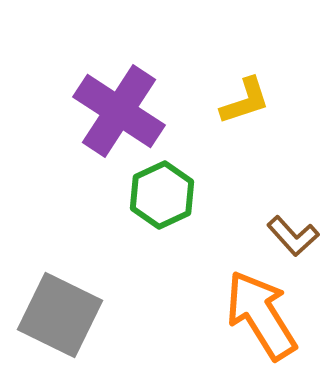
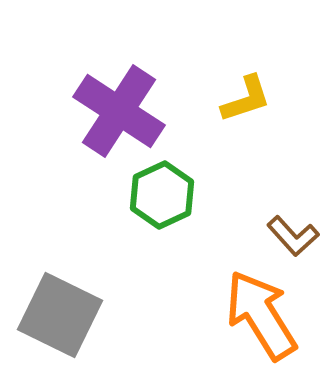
yellow L-shape: moved 1 px right, 2 px up
